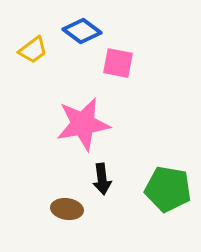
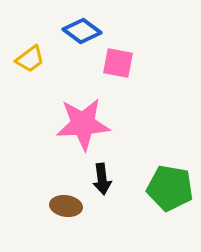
yellow trapezoid: moved 3 px left, 9 px down
pink star: rotated 6 degrees clockwise
green pentagon: moved 2 px right, 1 px up
brown ellipse: moved 1 px left, 3 px up
